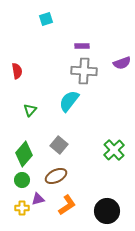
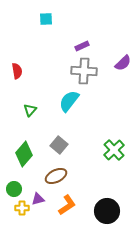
cyan square: rotated 16 degrees clockwise
purple rectangle: rotated 24 degrees counterclockwise
purple semicircle: moved 1 px right; rotated 24 degrees counterclockwise
green circle: moved 8 px left, 9 px down
